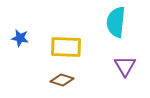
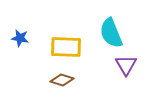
cyan semicircle: moved 5 px left, 11 px down; rotated 28 degrees counterclockwise
purple triangle: moved 1 px right, 1 px up
